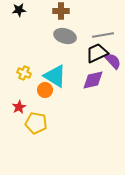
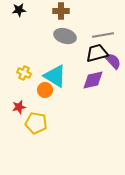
black trapezoid: rotated 10 degrees clockwise
red star: rotated 16 degrees clockwise
